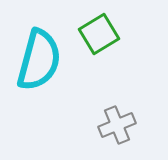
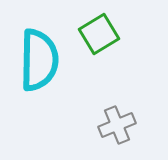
cyan semicircle: rotated 14 degrees counterclockwise
